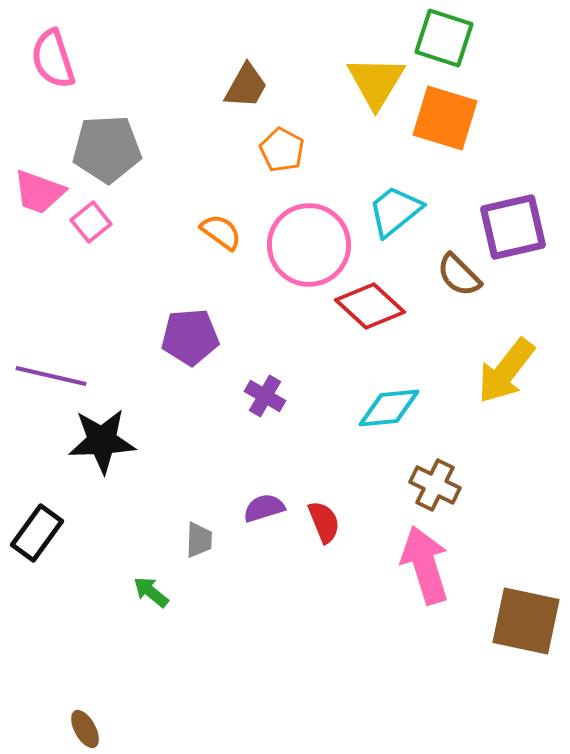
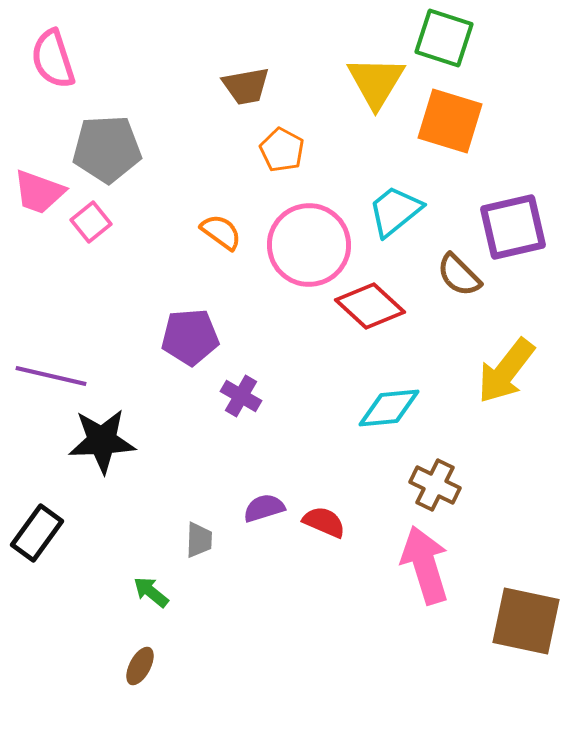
brown trapezoid: rotated 51 degrees clockwise
orange square: moved 5 px right, 3 px down
purple cross: moved 24 px left
red semicircle: rotated 45 degrees counterclockwise
brown ellipse: moved 55 px right, 63 px up; rotated 57 degrees clockwise
